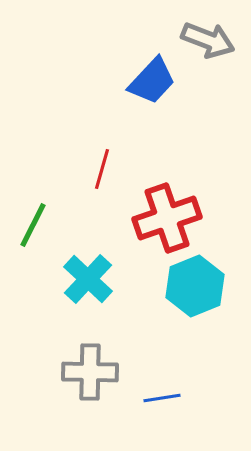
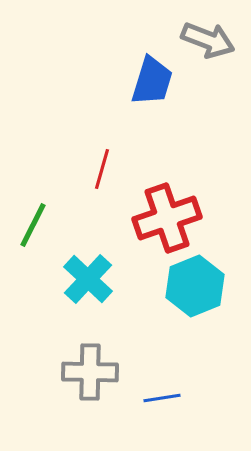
blue trapezoid: rotated 26 degrees counterclockwise
